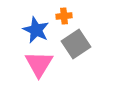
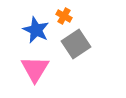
orange cross: rotated 35 degrees clockwise
pink triangle: moved 4 px left, 5 px down
